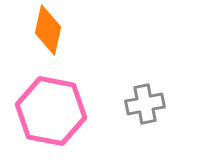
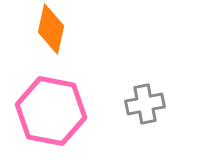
orange diamond: moved 3 px right, 1 px up
